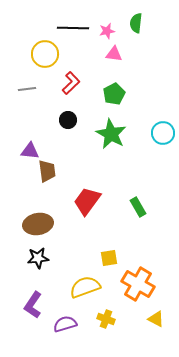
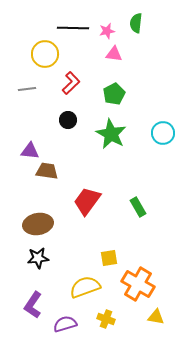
brown trapezoid: rotated 75 degrees counterclockwise
yellow triangle: moved 2 px up; rotated 18 degrees counterclockwise
